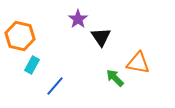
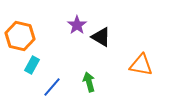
purple star: moved 1 px left, 6 px down
black triangle: rotated 25 degrees counterclockwise
orange triangle: moved 3 px right, 2 px down
green arrow: moved 26 px left, 4 px down; rotated 30 degrees clockwise
blue line: moved 3 px left, 1 px down
